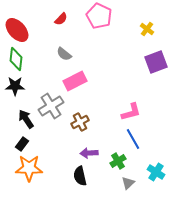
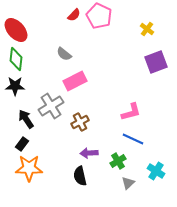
red semicircle: moved 13 px right, 4 px up
red ellipse: moved 1 px left
blue line: rotated 35 degrees counterclockwise
cyan cross: moved 1 px up
